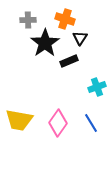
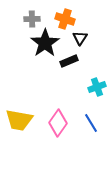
gray cross: moved 4 px right, 1 px up
